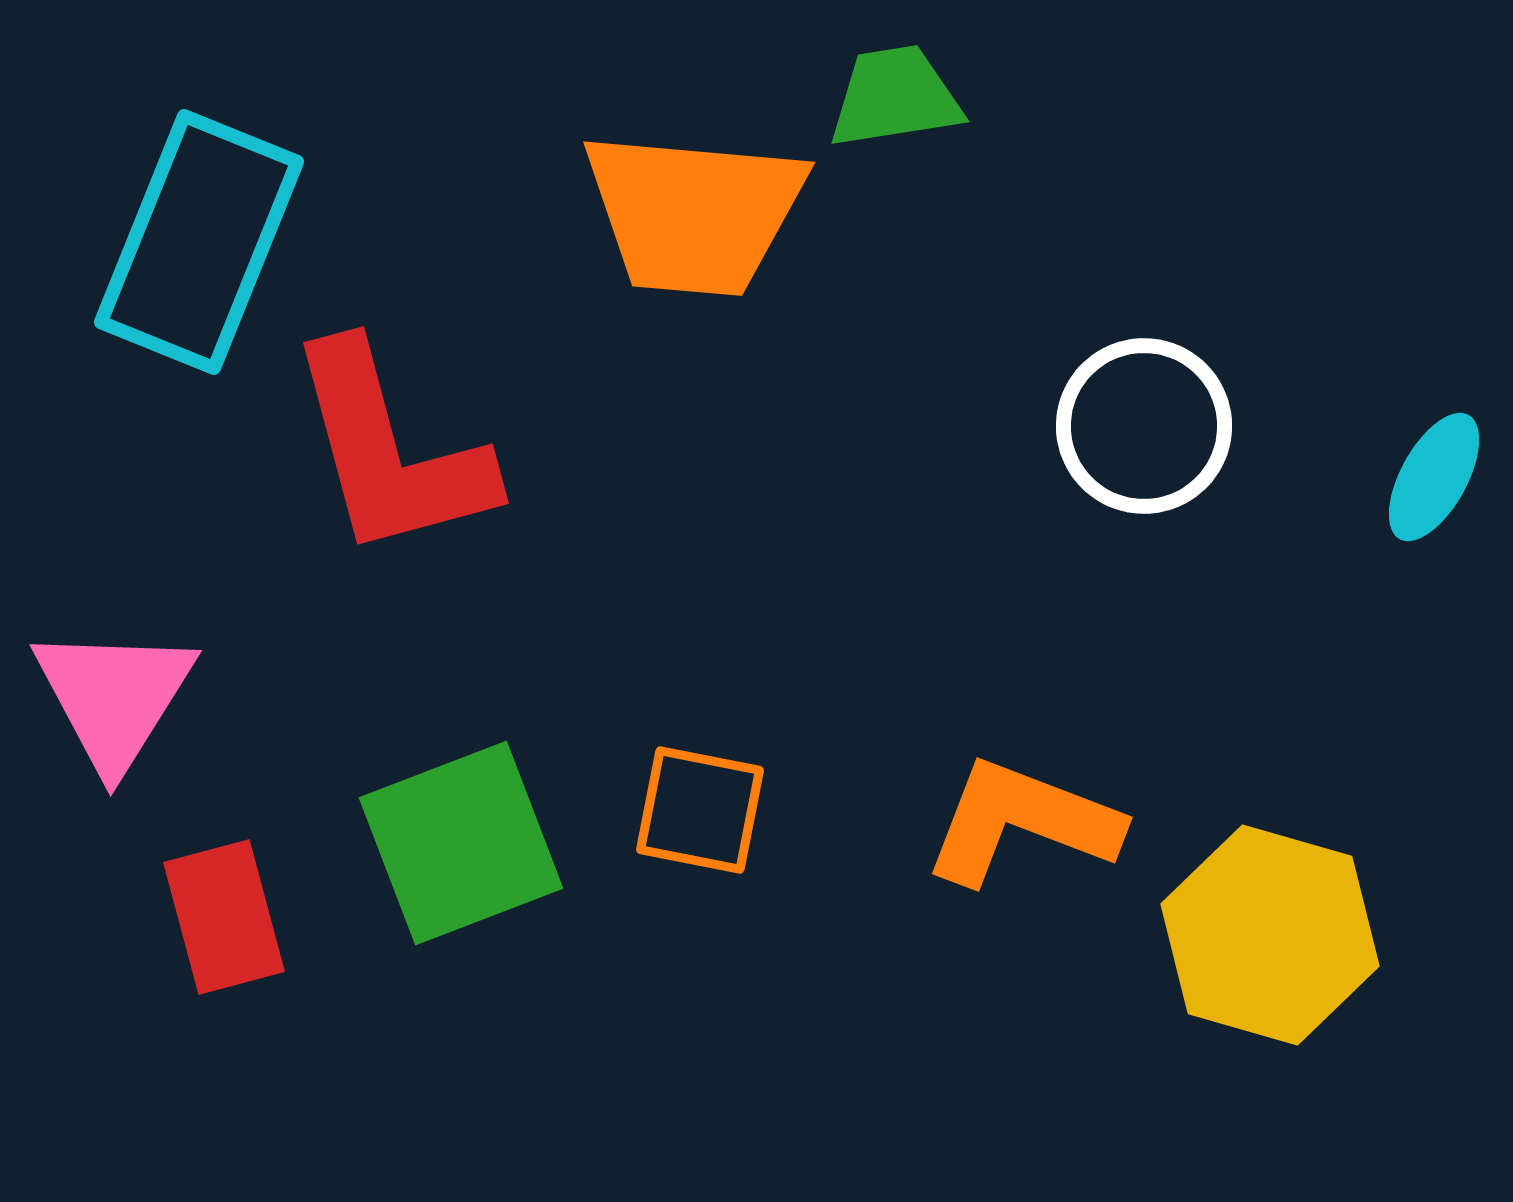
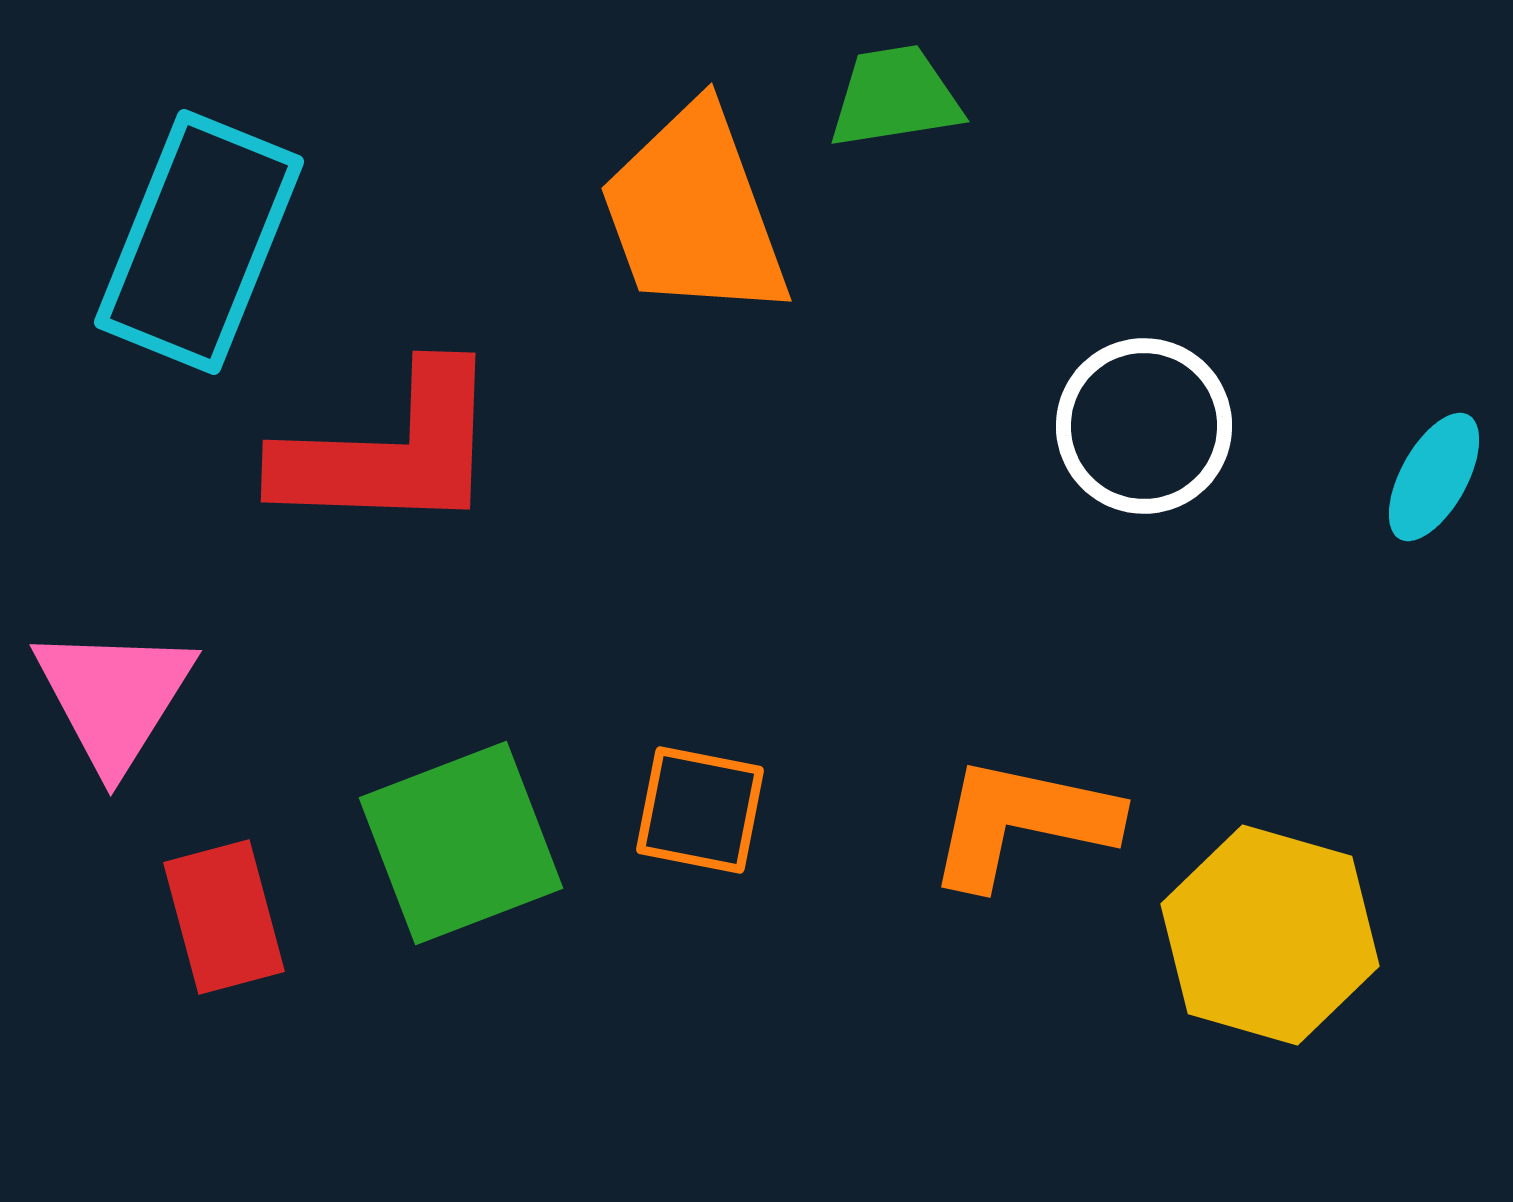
orange trapezoid: rotated 65 degrees clockwise
red L-shape: rotated 73 degrees counterclockwise
orange L-shape: rotated 9 degrees counterclockwise
